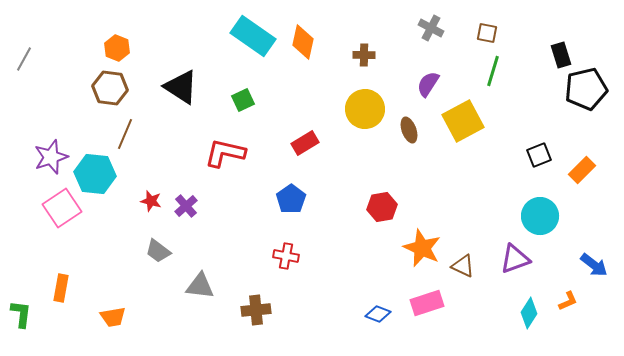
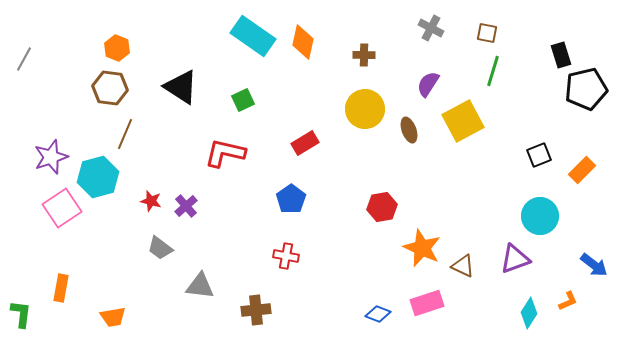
cyan hexagon at (95, 174): moved 3 px right, 3 px down; rotated 21 degrees counterclockwise
gray trapezoid at (158, 251): moved 2 px right, 3 px up
